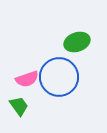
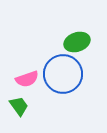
blue circle: moved 4 px right, 3 px up
